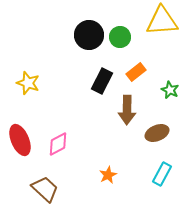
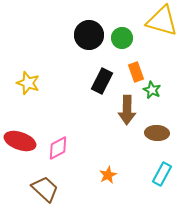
yellow triangle: rotated 20 degrees clockwise
green circle: moved 2 px right, 1 px down
orange rectangle: rotated 72 degrees counterclockwise
green star: moved 18 px left
brown ellipse: rotated 25 degrees clockwise
red ellipse: moved 1 px down; rotated 48 degrees counterclockwise
pink diamond: moved 4 px down
